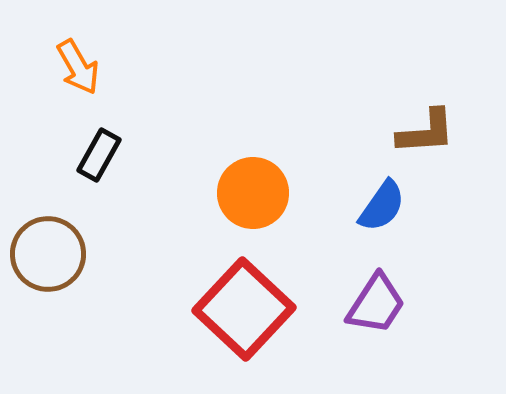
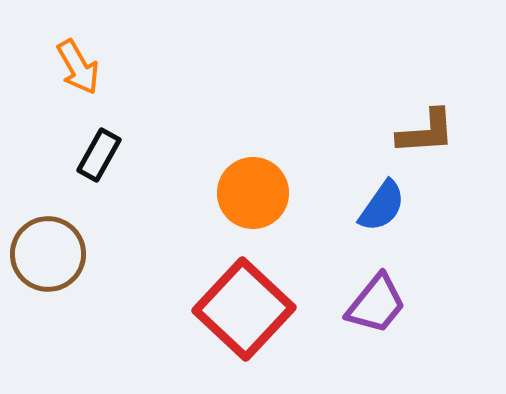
purple trapezoid: rotated 6 degrees clockwise
